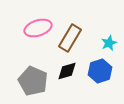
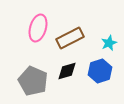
pink ellipse: rotated 56 degrees counterclockwise
brown rectangle: rotated 32 degrees clockwise
